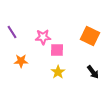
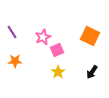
pink star: rotated 21 degrees counterclockwise
pink square: rotated 24 degrees counterclockwise
orange star: moved 6 px left
black arrow: moved 1 px left; rotated 72 degrees clockwise
